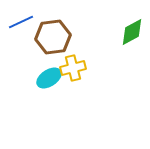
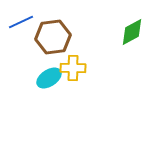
yellow cross: rotated 15 degrees clockwise
